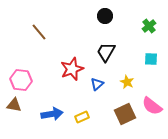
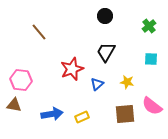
yellow star: rotated 16 degrees counterclockwise
brown square: rotated 20 degrees clockwise
